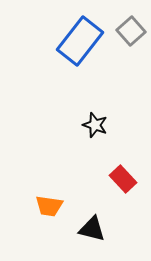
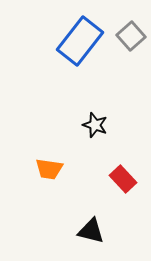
gray square: moved 5 px down
orange trapezoid: moved 37 px up
black triangle: moved 1 px left, 2 px down
